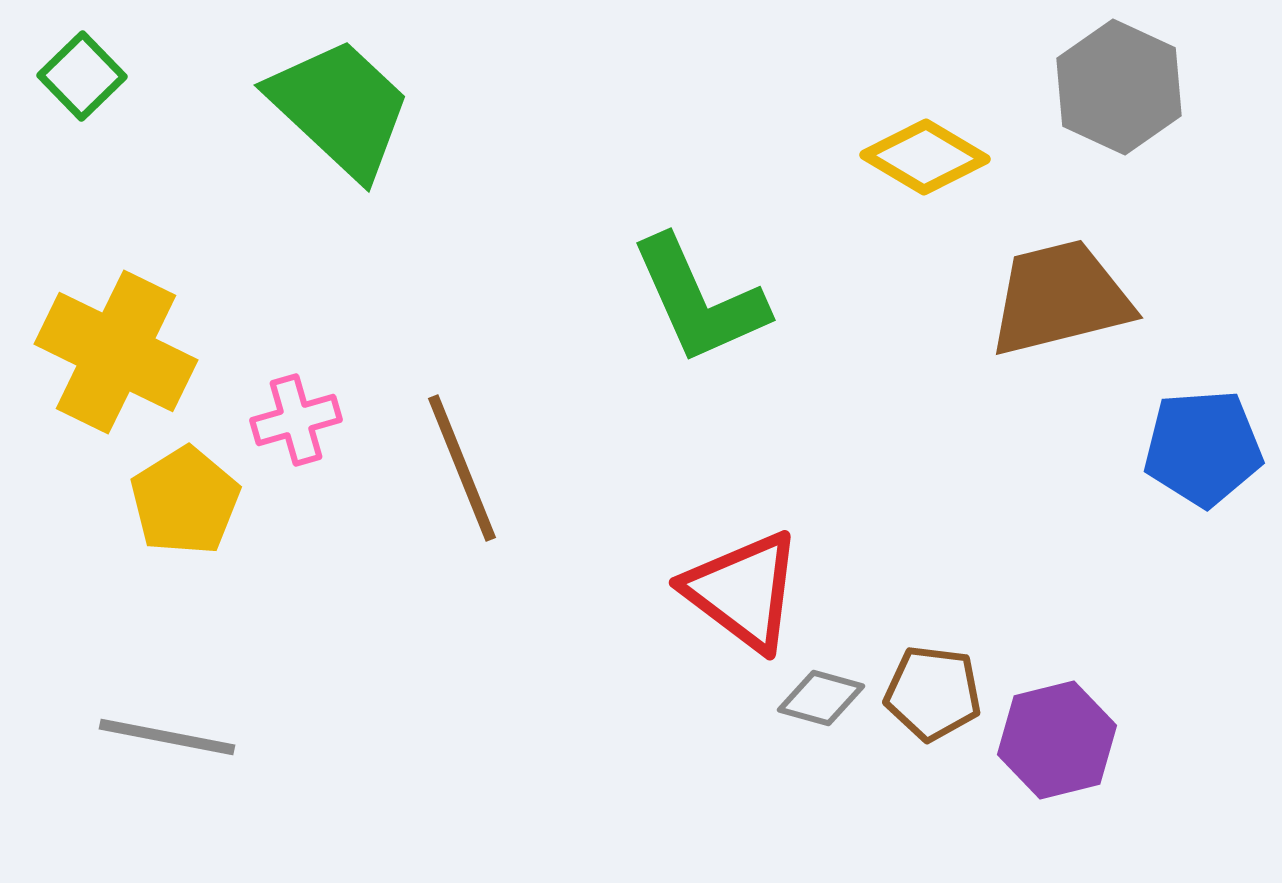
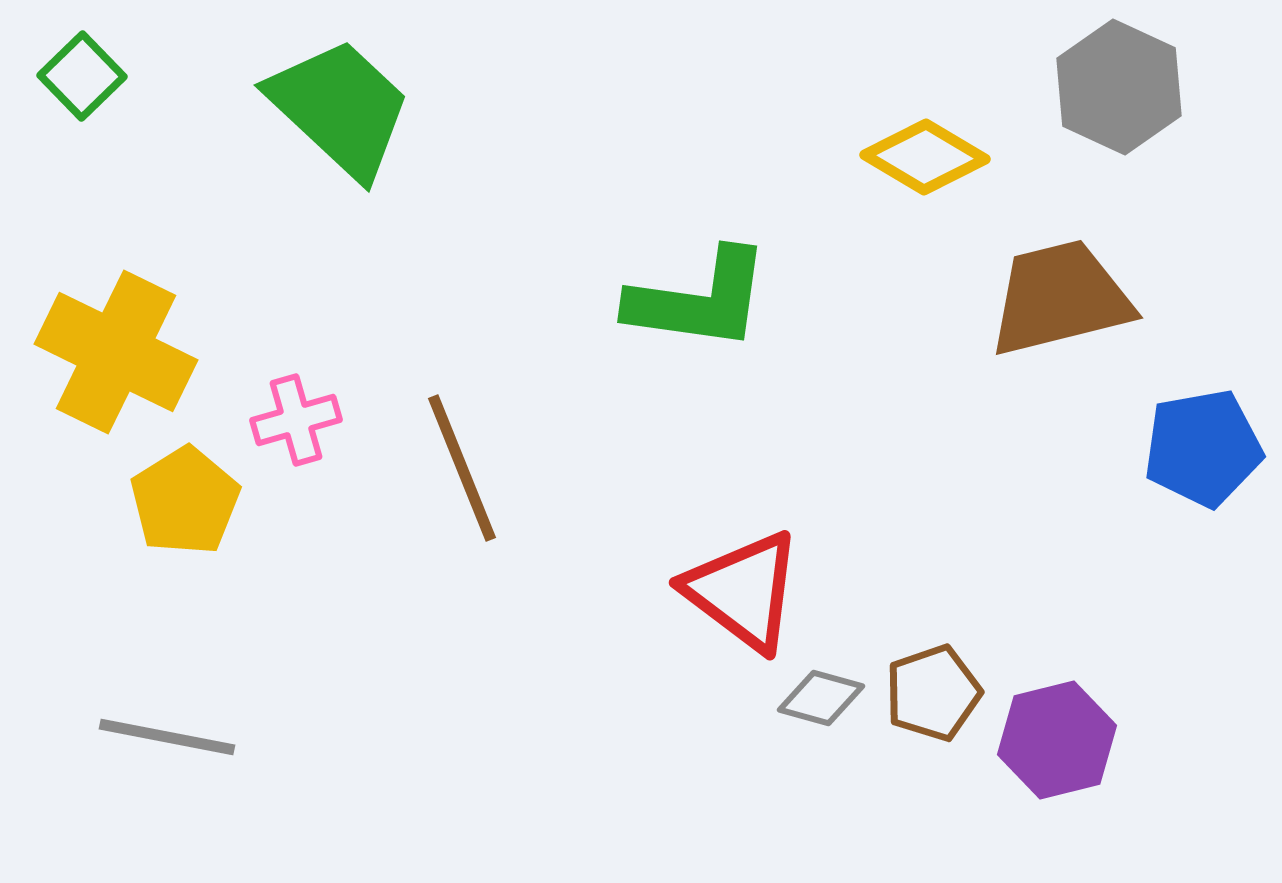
green L-shape: rotated 58 degrees counterclockwise
blue pentagon: rotated 6 degrees counterclockwise
brown pentagon: rotated 26 degrees counterclockwise
